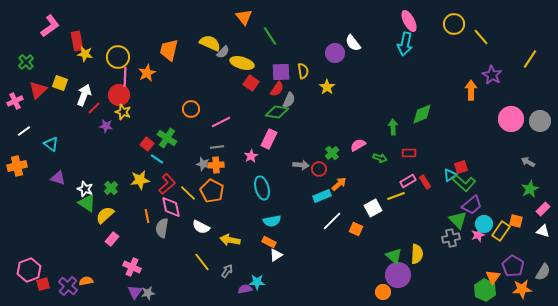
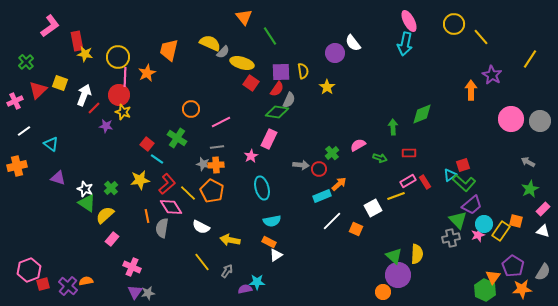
green cross at (167, 138): moved 10 px right
red square at (461, 167): moved 2 px right, 2 px up
pink diamond at (171, 207): rotated 20 degrees counterclockwise
